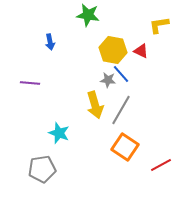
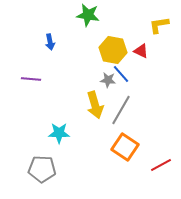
purple line: moved 1 px right, 4 px up
cyan star: rotated 20 degrees counterclockwise
gray pentagon: rotated 12 degrees clockwise
